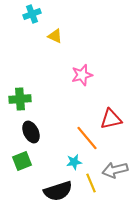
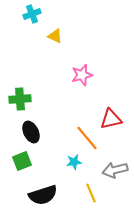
yellow line: moved 10 px down
black semicircle: moved 15 px left, 4 px down
